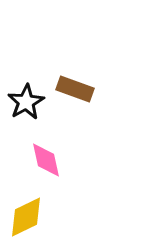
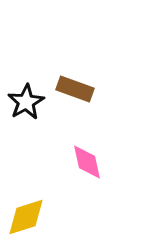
pink diamond: moved 41 px right, 2 px down
yellow diamond: rotated 9 degrees clockwise
